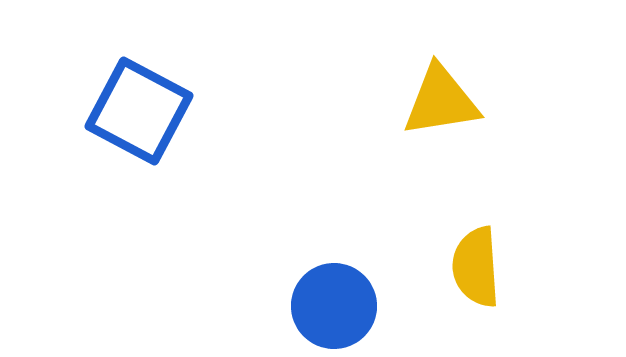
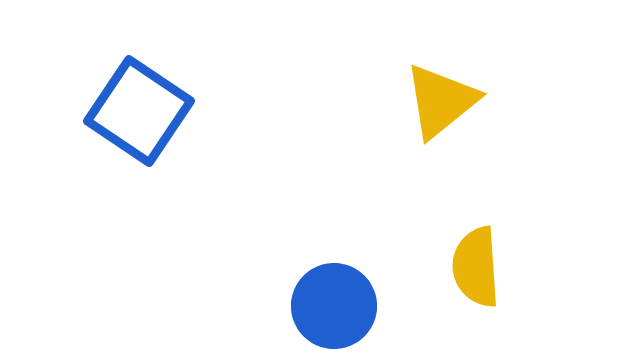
yellow triangle: rotated 30 degrees counterclockwise
blue square: rotated 6 degrees clockwise
